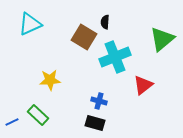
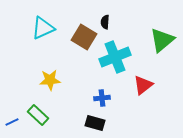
cyan triangle: moved 13 px right, 4 px down
green triangle: moved 1 px down
blue cross: moved 3 px right, 3 px up; rotated 21 degrees counterclockwise
